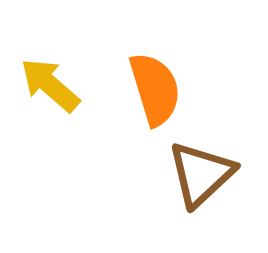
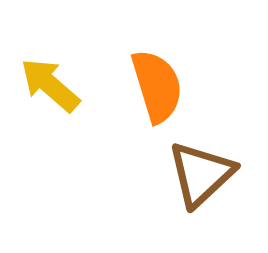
orange semicircle: moved 2 px right, 3 px up
